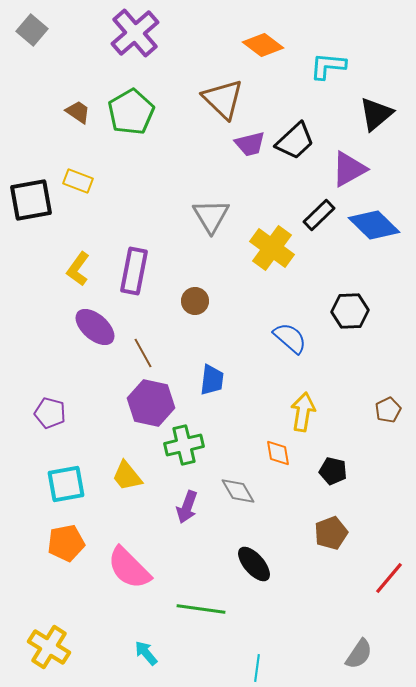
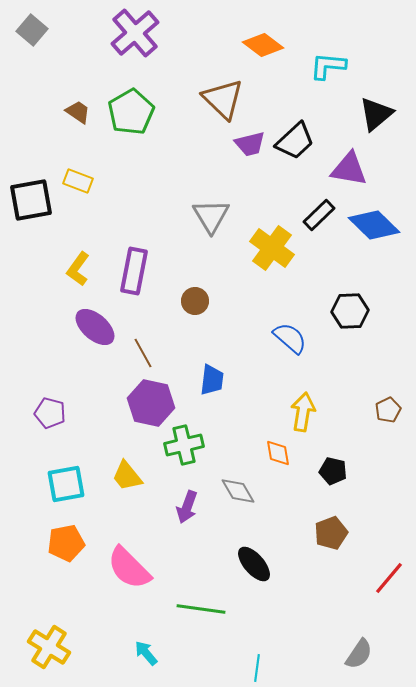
purple triangle at (349, 169): rotated 39 degrees clockwise
